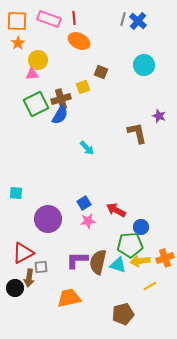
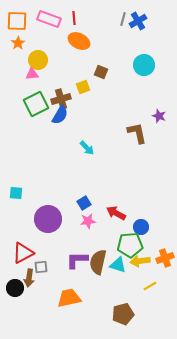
blue cross: rotated 18 degrees clockwise
red arrow: moved 3 px down
